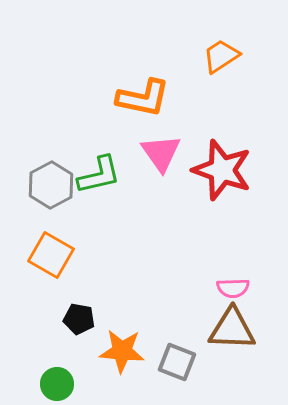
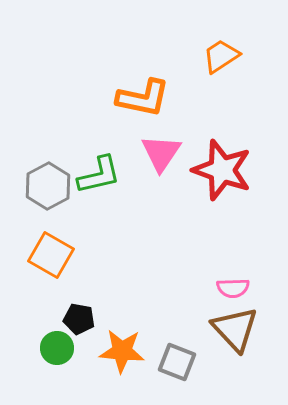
pink triangle: rotated 9 degrees clockwise
gray hexagon: moved 3 px left, 1 px down
brown triangle: moved 3 px right; rotated 45 degrees clockwise
green circle: moved 36 px up
